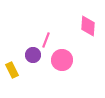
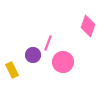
pink diamond: rotated 15 degrees clockwise
pink line: moved 2 px right, 3 px down
pink circle: moved 1 px right, 2 px down
